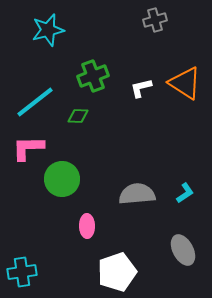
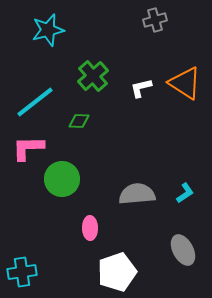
green cross: rotated 20 degrees counterclockwise
green diamond: moved 1 px right, 5 px down
pink ellipse: moved 3 px right, 2 px down
